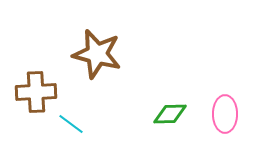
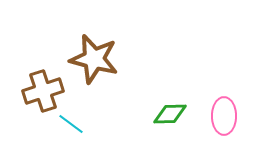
brown star: moved 3 px left, 5 px down
brown cross: moved 7 px right, 1 px up; rotated 15 degrees counterclockwise
pink ellipse: moved 1 px left, 2 px down
